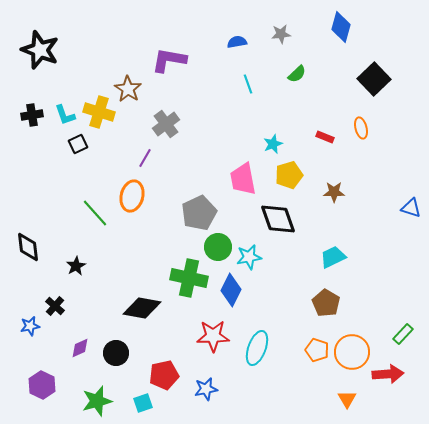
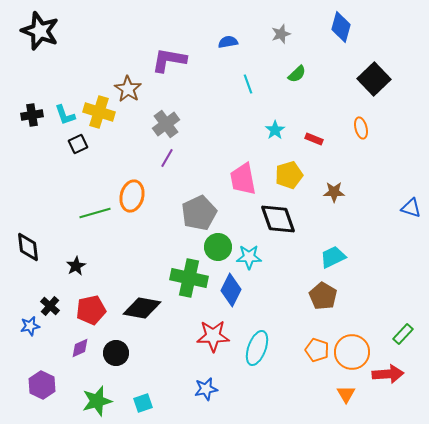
gray star at (281, 34): rotated 12 degrees counterclockwise
blue semicircle at (237, 42): moved 9 px left
black star at (40, 50): moved 19 px up
red rectangle at (325, 137): moved 11 px left, 2 px down
cyan star at (273, 144): moved 2 px right, 14 px up; rotated 12 degrees counterclockwise
purple line at (145, 158): moved 22 px right
green line at (95, 213): rotated 64 degrees counterclockwise
cyan star at (249, 257): rotated 10 degrees clockwise
brown pentagon at (326, 303): moved 3 px left, 7 px up
black cross at (55, 306): moved 5 px left
red pentagon at (164, 375): moved 73 px left, 65 px up
orange triangle at (347, 399): moved 1 px left, 5 px up
